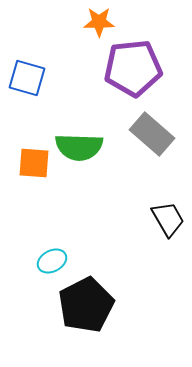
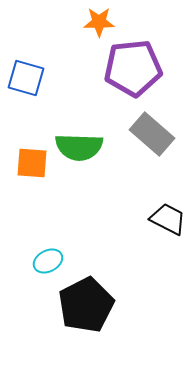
blue square: moved 1 px left
orange square: moved 2 px left
black trapezoid: rotated 33 degrees counterclockwise
cyan ellipse: moved 4 px left
